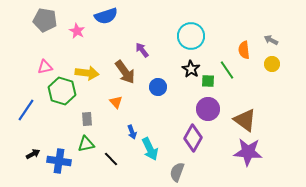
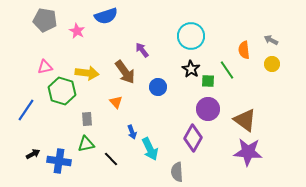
gray semicircle: rotated 24 degrees counterclockwise
